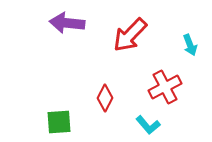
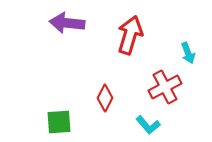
red arrow: rotated 153 degrees clockwise
cyan arrow: moved 2 px left, 8 px down
